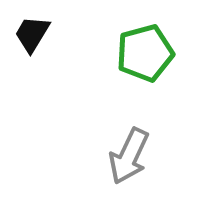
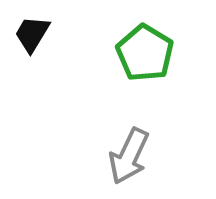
green pentagon: rotated 26 degrees counterclockwise
